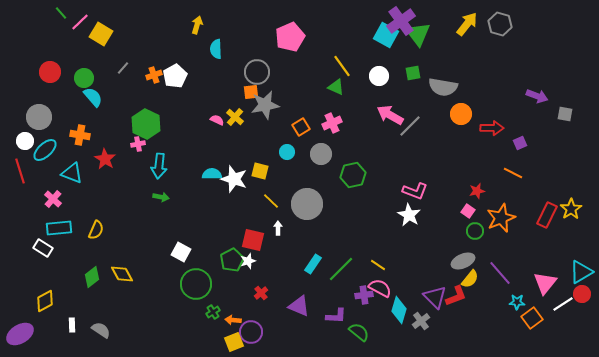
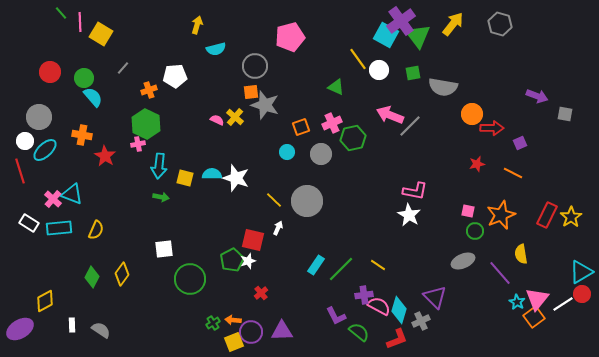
pink line at (80, 22): rotated 48 degrees counterclockwise
yellow arrow at (467, 24): moved 14 px left
green triangle at (418, 34): moved 2 px down
pink pentagon at (290, 37): rotated 8 degrees clockwise
cyan semicircle at (216, 49): rotated 102 degrees counterclockwise
yellow line at (342, 66): moved 16 px right, 7 px up
gray circle at (257, 72): moved 2 px left, 6 px up
orange cross at (154, 75): moved 5 px left, 15 px down
white pentagon at (175, 76): rotated 25 degrees clockwise
white circle at (379, 76): moved 6 px up
gray star at (265, 105): rotated 28 degrees clockwise
orange circle at (461, 114): moved 11 px right
pink arrow at (390, 115): rotated 8 degrees counterclockwise
orange square at (301, 127): rotated 12 degrees clockwise
orange cross at (80, 135): moved 2 px right
red star at (105, 159): moved 3 px up
yellow square at (260, 171): moved 75 px left, 7 px down
cyan triangle at (72, 173): moved 21 px down
green hexagon at (353, 175): moved 37 px up
white star at (234, 179): moved 2 px right, 1 px up
pink L-shape at (415, 191): rotated 10 degrees counterclockwise
red star at (477, 191): moved 27 px up
yellow line at (271, 201): moved 3 px right, 1 px up
gray circle at (307, 204): moved 3 px up
yellow star at (571, 209): moved 8 px down
pink square at (468, 211): rotated 24 degrees counterclockwise
orange star at (501, 218): moved 3 px up
white arrow at (278, 228): rotated 24 degrees clockwise
white rectangle at (43, 248): moved 14 px left, 25 px up
white square at (181, 252): moved 17 px left, 3 px up; rotated 36 degrees counterclockwise
cyan rectangle at (313, 264): moved 3 px right, 1 px down
yellow diamond at (122, 274): rotated 65 degrees clockwise
green diamond at (92, 277): rotated 25 degrees counterclockwise
yellow semicircle at (470, 279): moved 51 px right, 25 px up; rotated 132 degrees clockwise
pink triangle at (545, 283): moved 8 px left, 16 px down
green circle at (196, 284): moved 6 px left, 5 px up
pink semicircle at (380, 288): moved 1 px left, 18 px down
red L-shape at (456, 296): moved 59 px left, 43 px down
cyan star at (517, 302): rotated 28 degrees clockwise
purple triangle at (299, 306): moved 17 px left, 25 px down; rotated 25 degrees counterclockwise
green cross at (213, 312): moved 11 px down
purple L-shape at (336, 316): rotated 60 degrees clockwise
orange square at (532, 318): moved 2 px right, 1 px up
gray cross at (421, 321): rotated 12 degrees clockwise
purple ellipse at (20, 334): moved 5 px up
